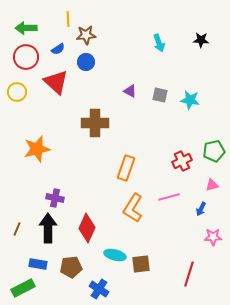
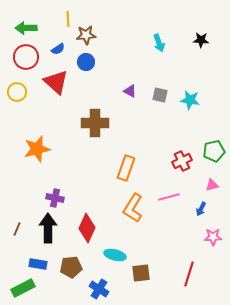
brown square: moved 9 px down
